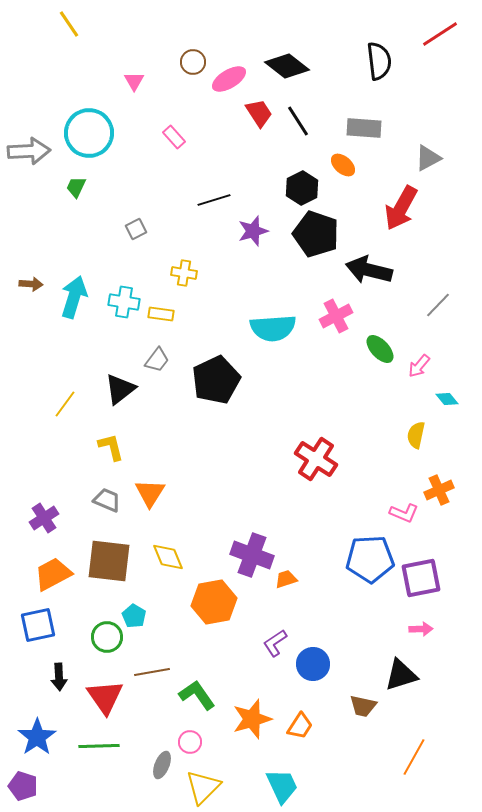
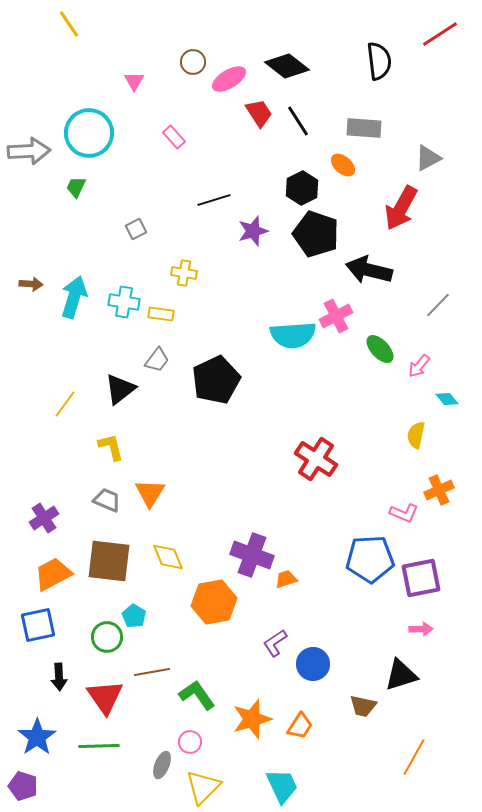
cyan semicircle at (273, 328): moved 20 px right, 7 px down
